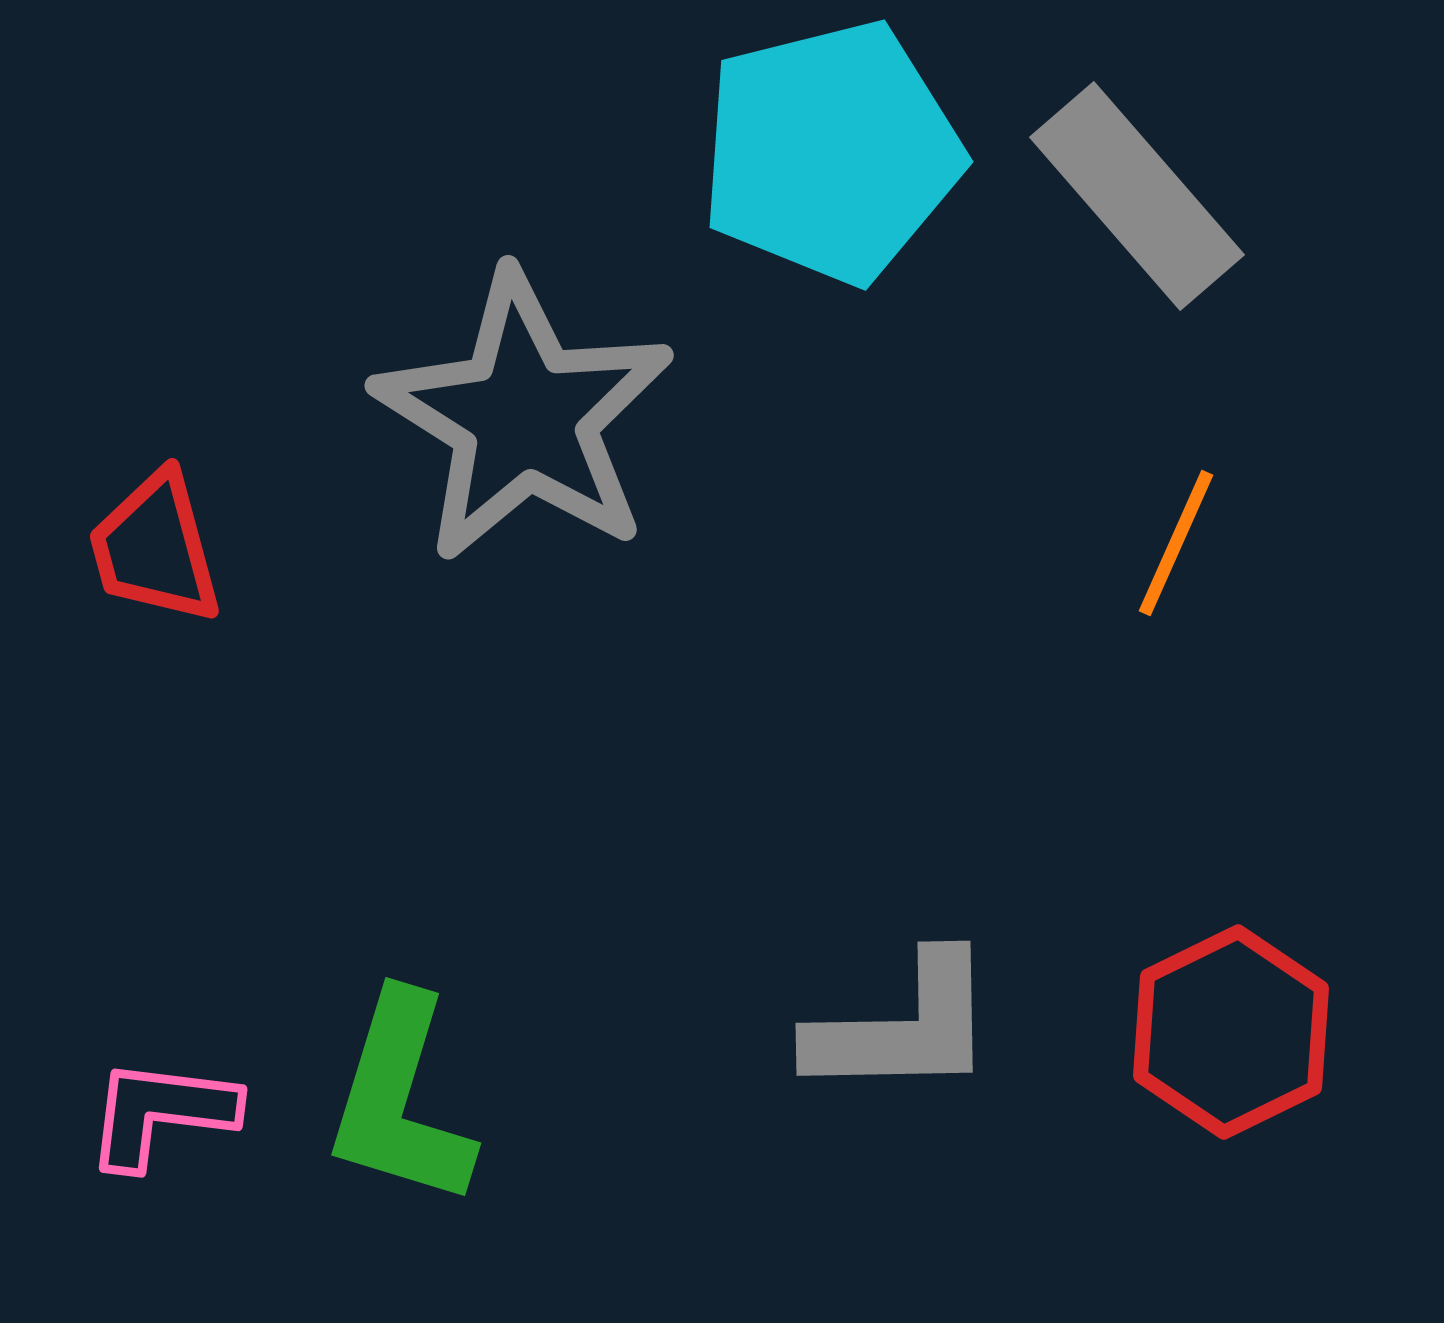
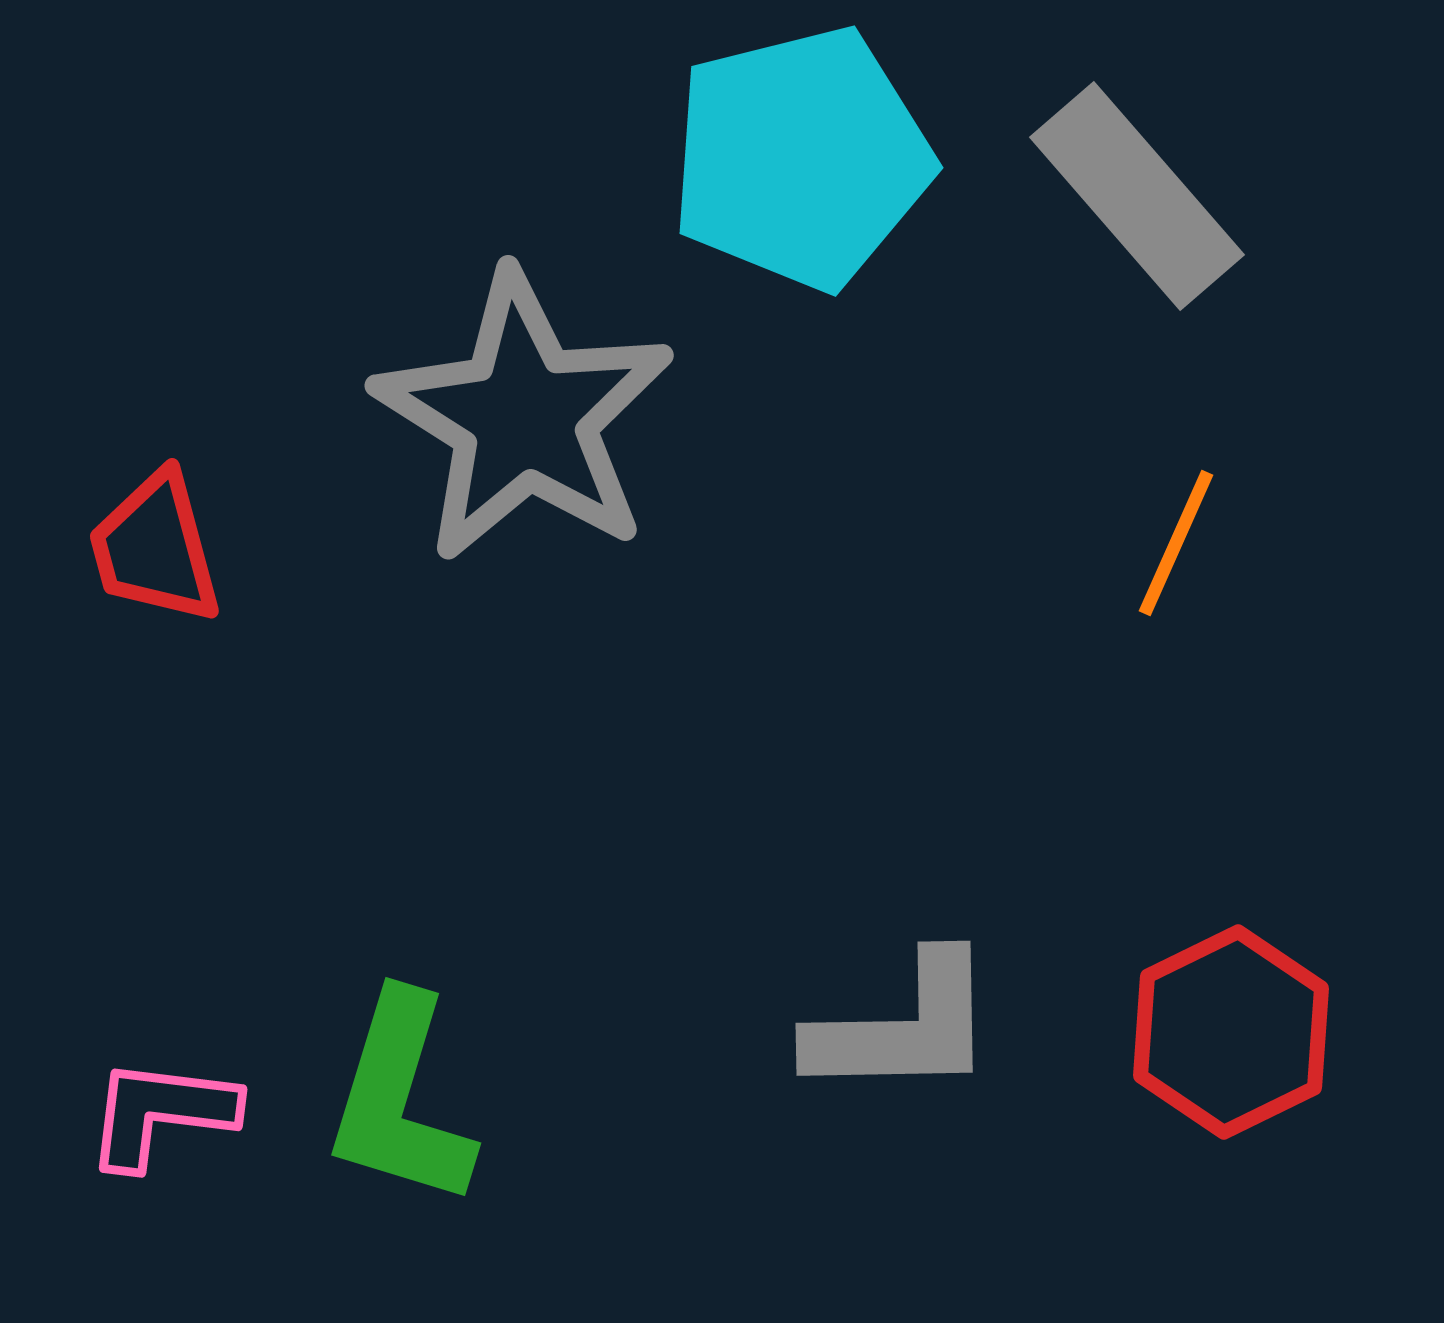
cyan pentagon: moved 30 px left, 6 px down
